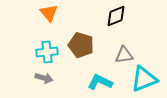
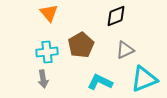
brown pentagon: rotated 25 degrees clockwise
gray triangle: moved 1 px right, 5 px up; rotated 18 degrees counterclockwise
gray arrow: moved 1 px left, 1 px down; rotated 66 degrees clockwise
